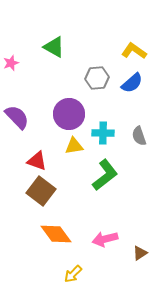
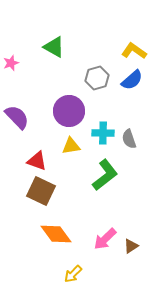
gray hexagon: rotated 10 degrees counterclockwise
blue semicircle: moved 3 px up
purple circle: moved 3 px up
gray semicircle: moved 10 px left, 3 px down
yellow triangle: moved 3 px left
brown square: rotated 12 degrees counterclockwise
pink arrow: rotated 30 degrees counterclockwise
brown triangle: moved 9 px left, 7 px up
